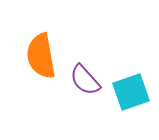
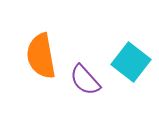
cyan square: moved 30 px up; rotated 33 degrees counterclockwise
